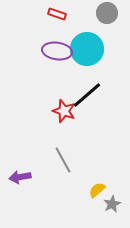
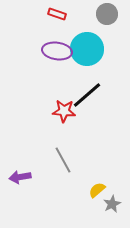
gray circle: moved 1 px down
red star: rotated 15 degrees counterclockwise
